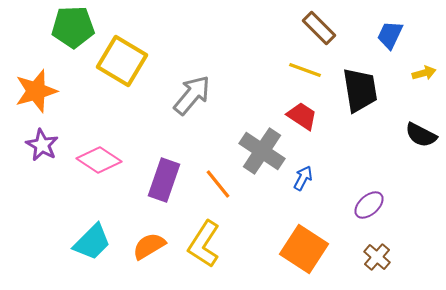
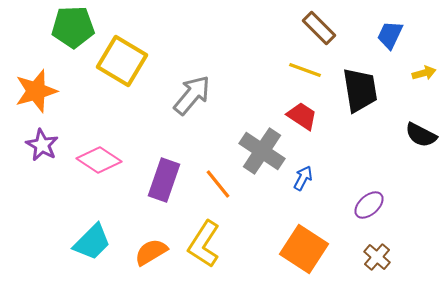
orange semicircle: moved 2 px right, 6 px down
